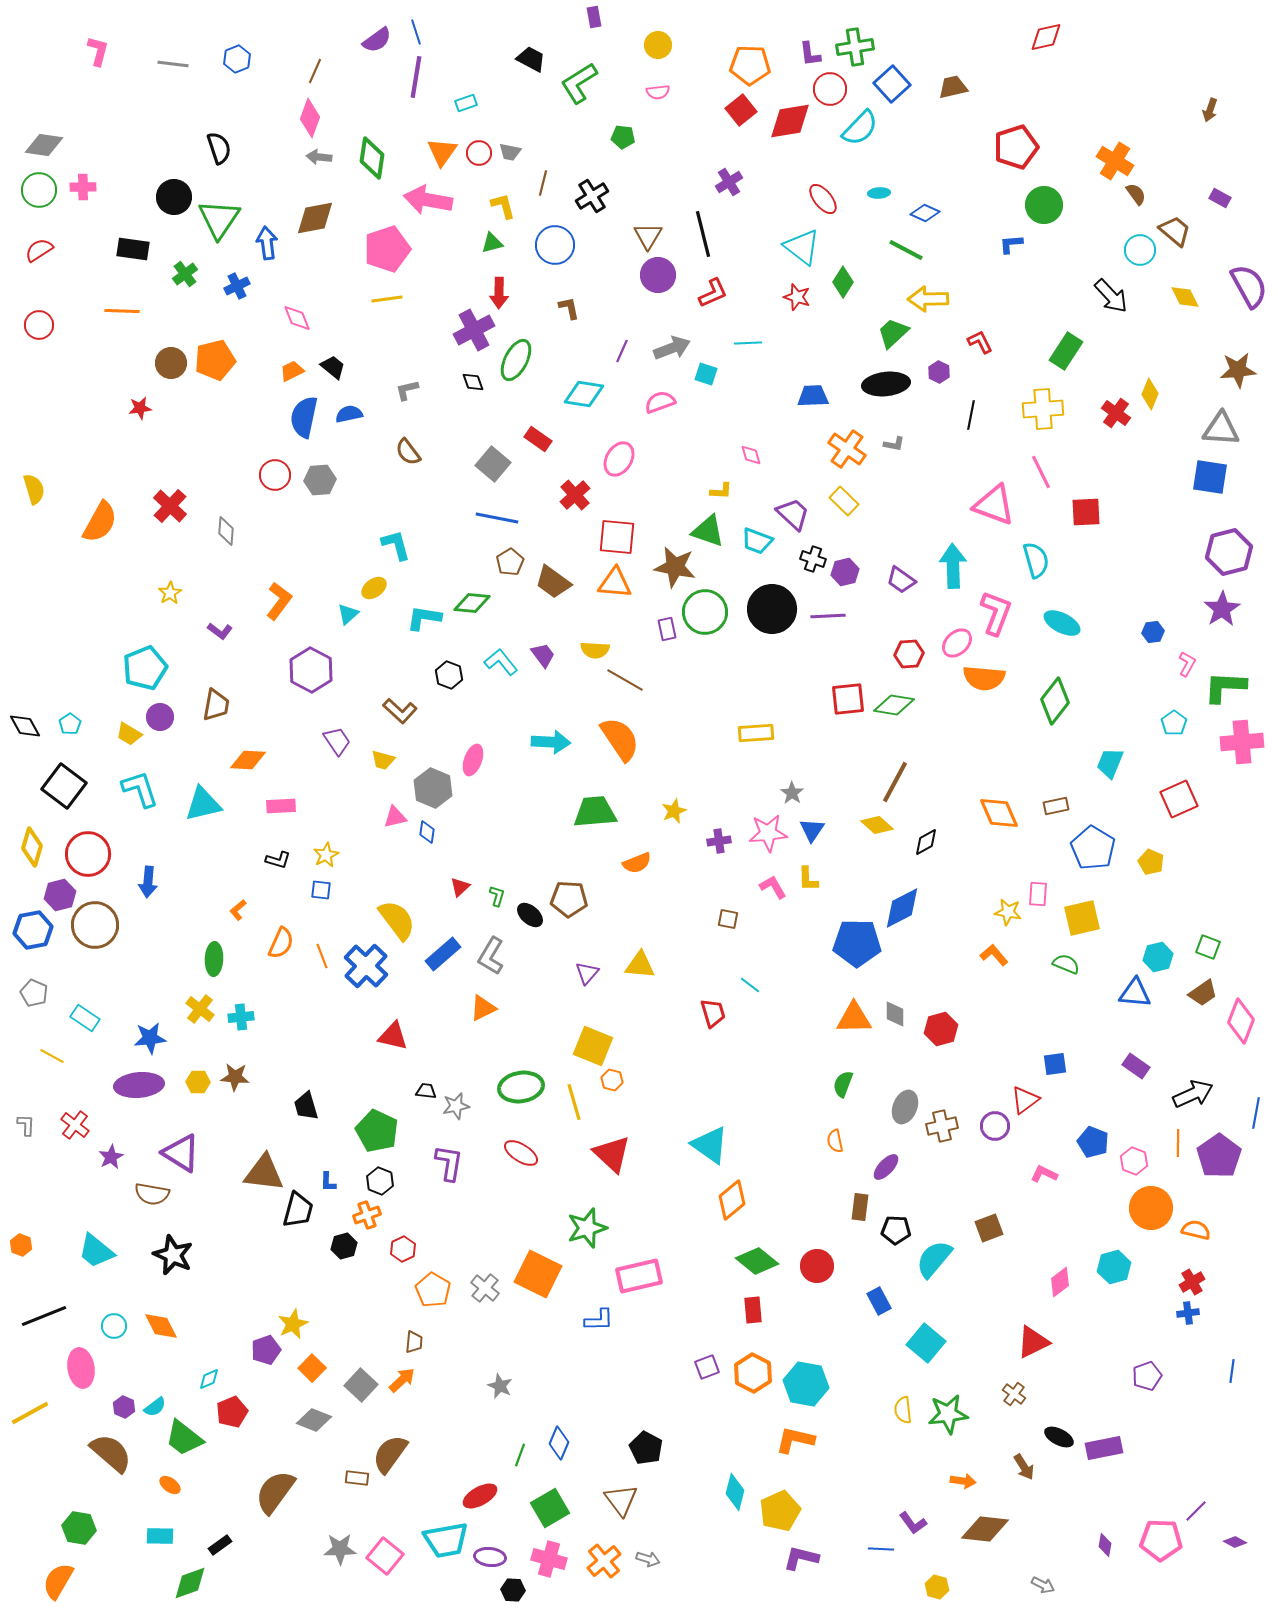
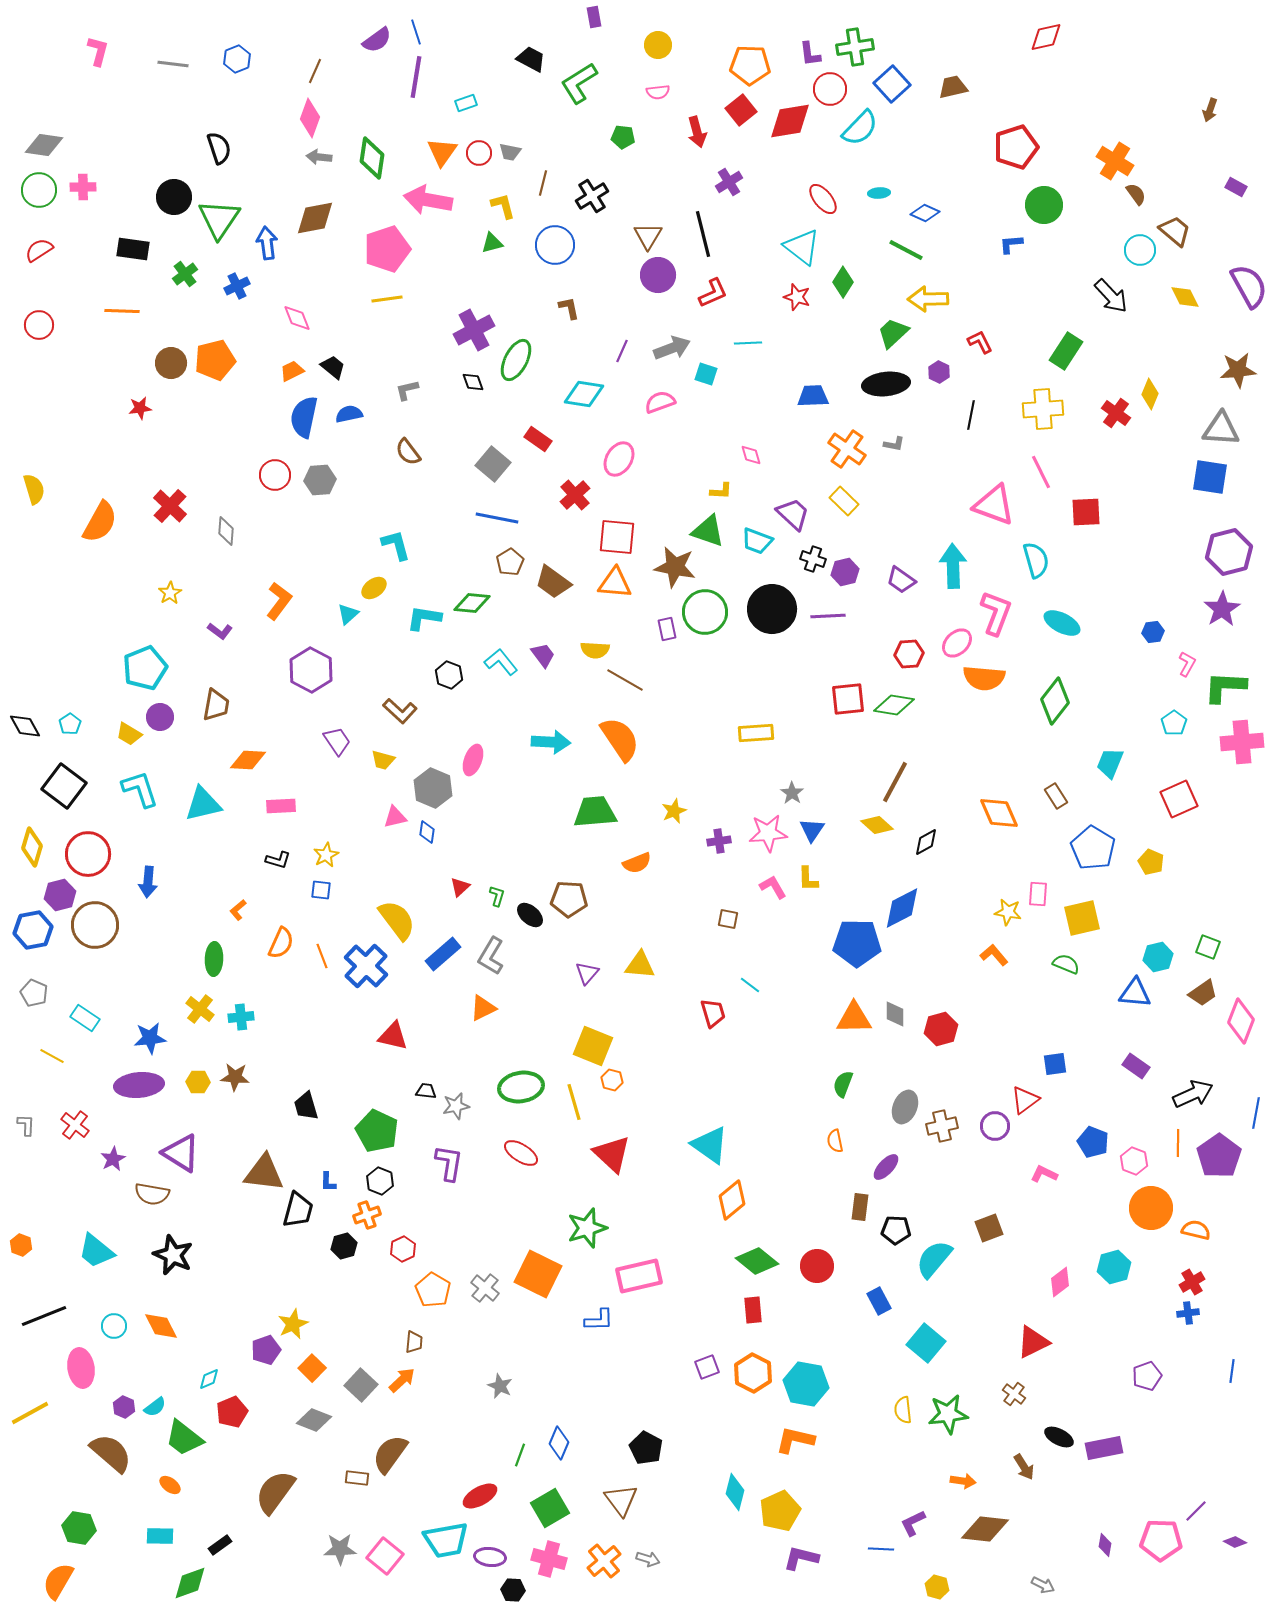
purple rectangle at (1220, 198): moved 16 px right, 11 px up
red arrow at (499, 293): moved 198 px right, 161 px up; rotated 16 degrees counterclockwise
brown rectangle at (1056, 806): moved 10 px up; rotated 70 degrees clockwise
purple star at (111, 1157): moved 2 px right, 2 px down
purple L-shape at (913, 1523): rotated 100 degrees clockwise
